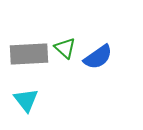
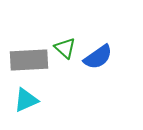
gray rectangle: moved 6 px down
cyan triangle: rotated 44 degrees clockwise
